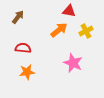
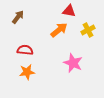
yellow cross: moved 2 px right, 1 px up
red semicircle: moved 2 px right, 2 px down
